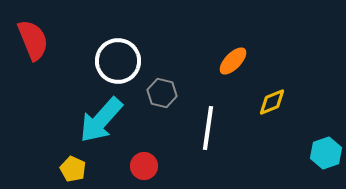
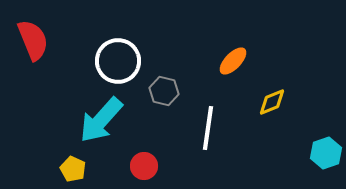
gray hexagon: moved 2 px right, 2 px up
